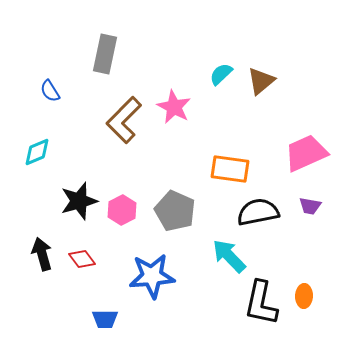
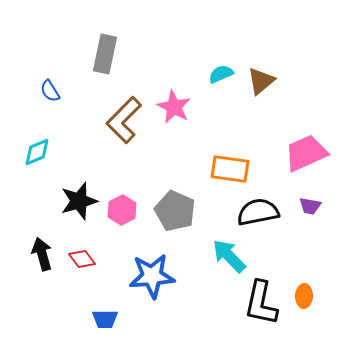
cyan semicircle: rotated 20 degrees clockwise
